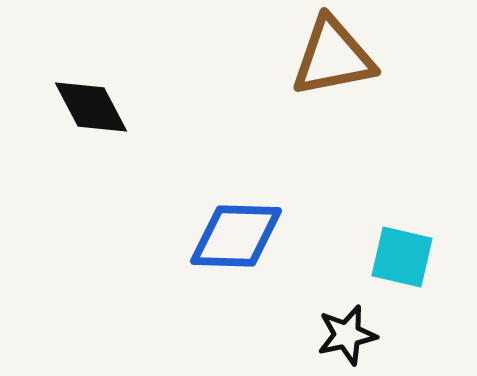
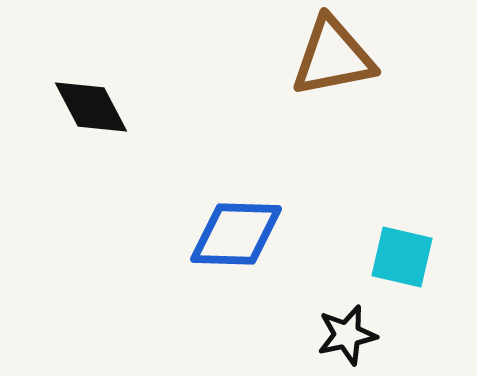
blue diamond: moved 2 px up
